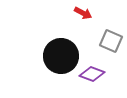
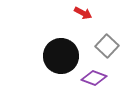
gray square: moved 4 px left, 5 px down; rotated 20 degrees clockwise
purple diamond: moved 2 px right, 4 px down
